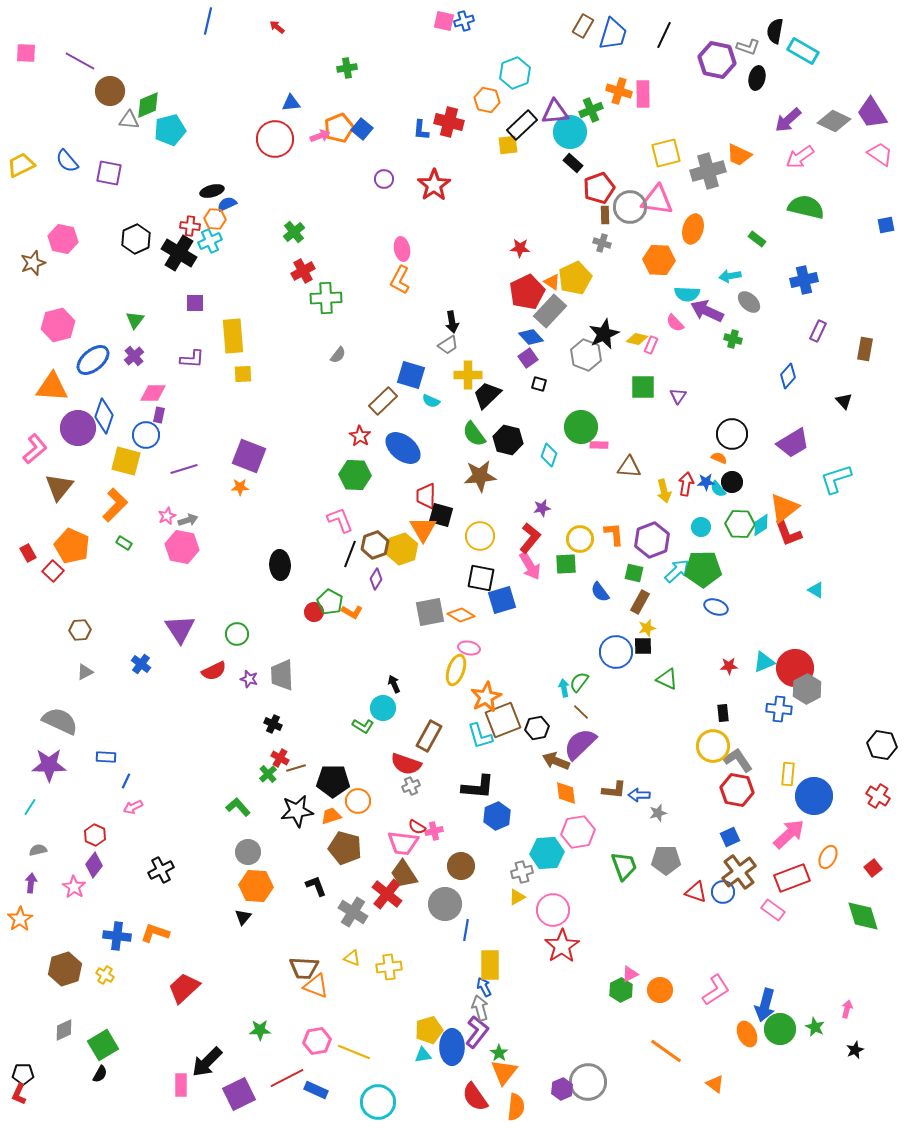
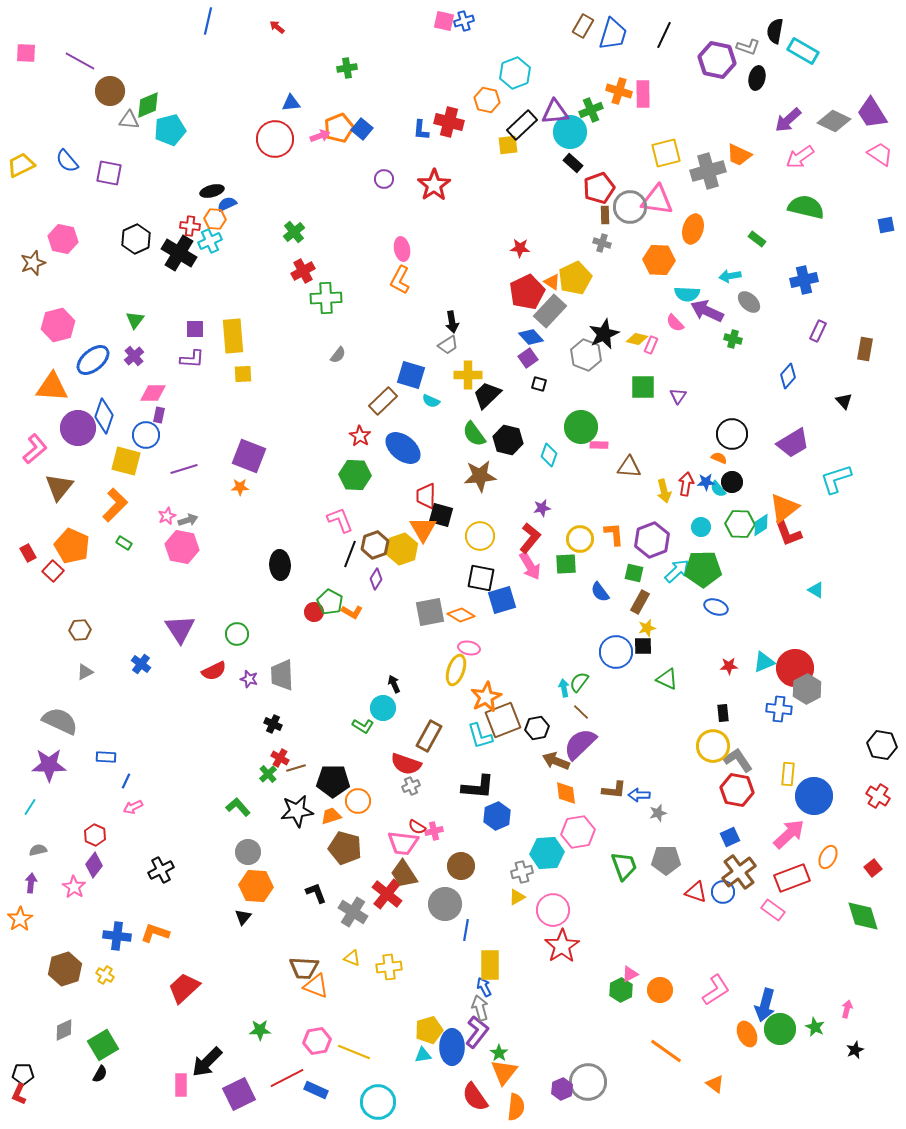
purple square at (195, 303): moved 26 px down
black L-shape at (316, 886): moved 7 px down
